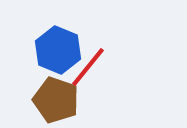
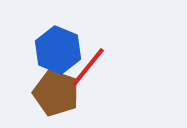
brown pentagon: moved 7 px up
